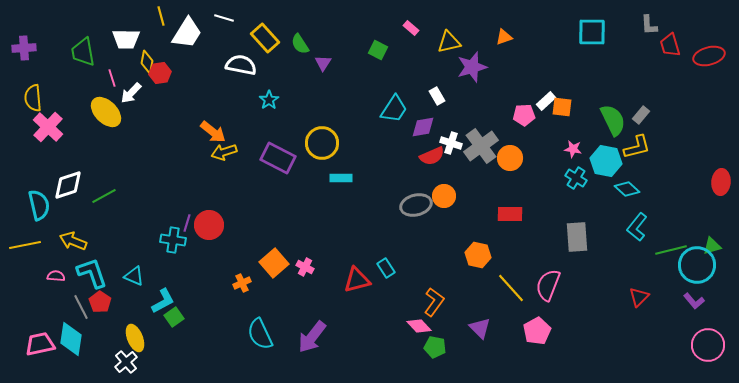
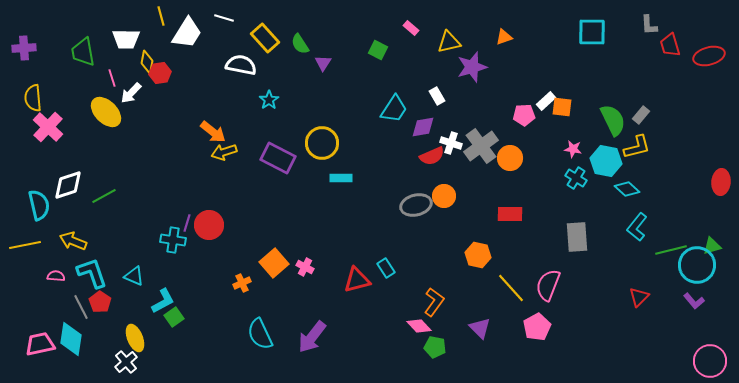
pink pentagon at (537, 331): moved 4 px up
pink circle at (708, 345): moved 2 px right, 16 px down
